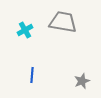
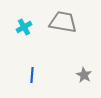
cyan cross: moved 1 px left, 3 px up
gray star: moved 2 px right, 6 px up; rotated 21 degrees counterclockwise
